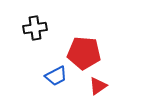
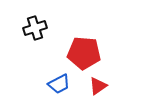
black cross: rotated 10 degrees counterclockwise
blue trapezoid: moved 3 px right, 8 px down
